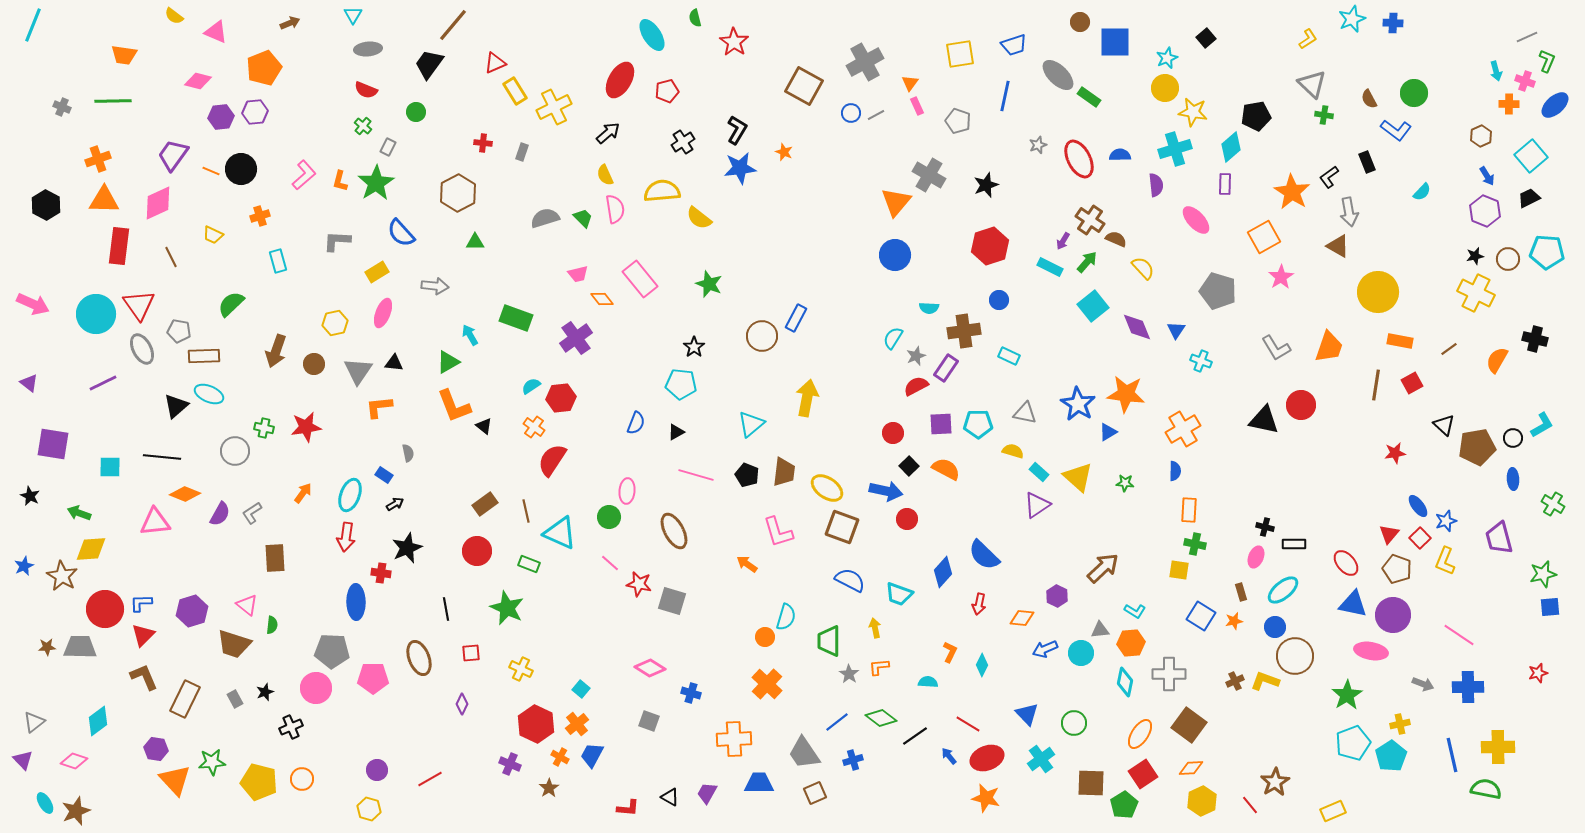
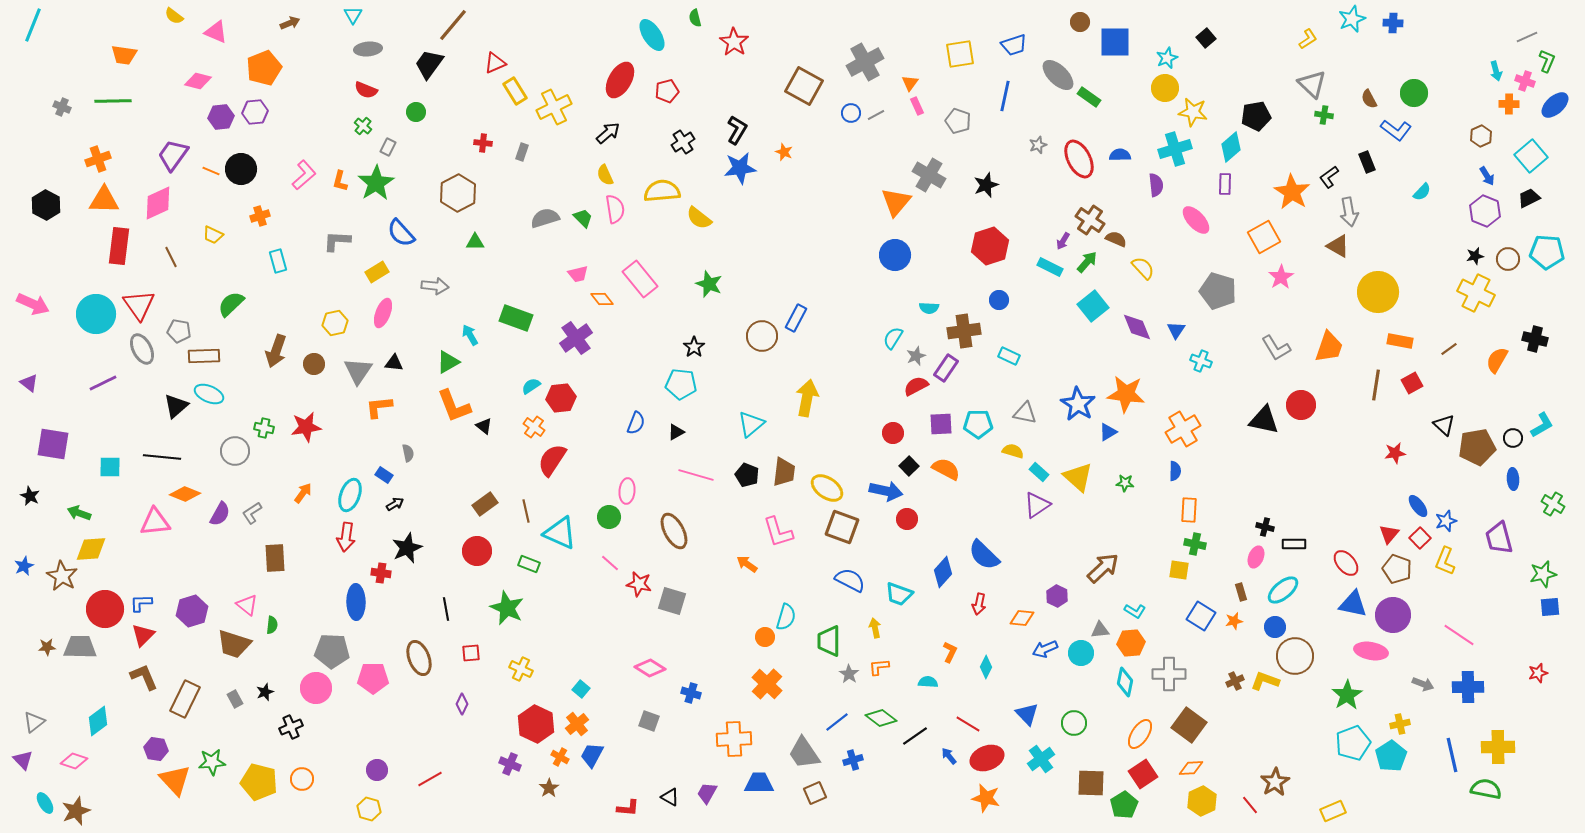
cyan diamond at (982, 665): moved 4 px right, 2 px down
